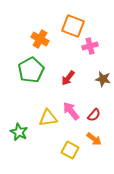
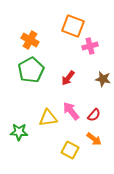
orange cross: moved 10 px left, 1 px down
green star: rotated 24 degrees counterclockwise
